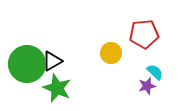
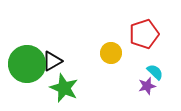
red pentagon: rotated 12 degrees counterclockwise
green star: moved 7 px right
